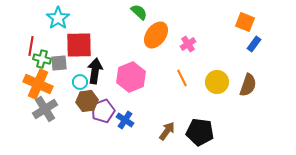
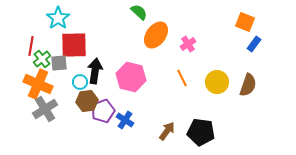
red square: moved 5 px left
green cross: rotated 36 degrees clockwise
pink hexagon: rotated 24 degrees counterclockwise
black pentagon: moved 1 px right
